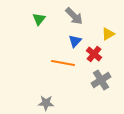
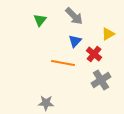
green triangle: moved 1 px right, 1 px down
